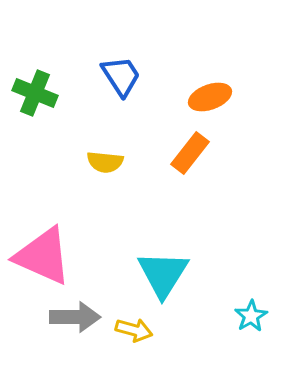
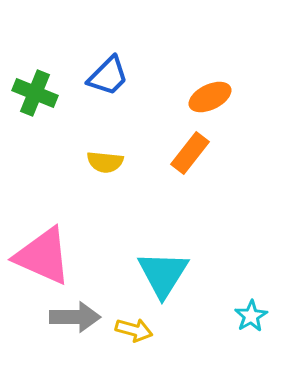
blue trapezoid: moved 13 px left; rotated 78 degrees clockwise
orange ellipse: rotated 6 degrees counterclockwise
